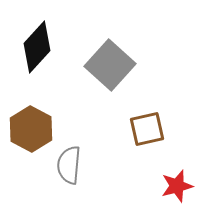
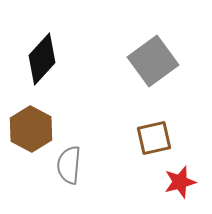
black diamond: moved 5 px right, 12 px down
gray square: moved 43 px right, 4 px up; rotated 12 degrees clockwise
brown square: moved 7 px right, 9 px down
red star: moved 3 px right, 4 px up
